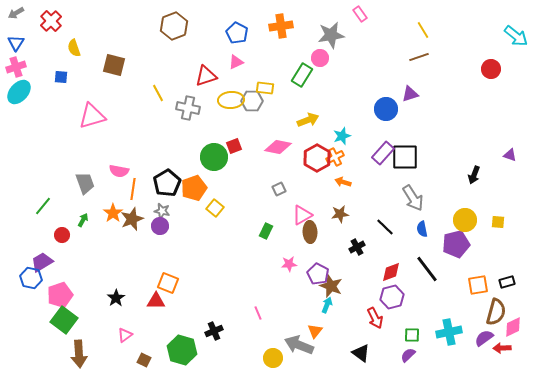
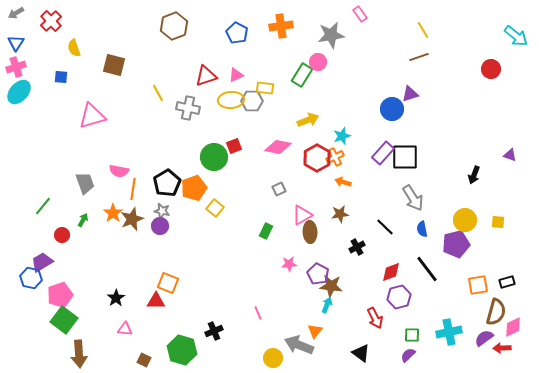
pink circle at (320, 58): moved 2 px left, 4 px down
pink triangle at (236, 62): moved 13 px down
blue circle at (386, 109): moved 6 px right
brown star at (331, 286): rotated 15 degrees counterclockwise
purple hexagon at (392, 297): moved 7 px right
pink triangle at (125, 335): moved 6 px up; rotated 42 degrees clockwise
